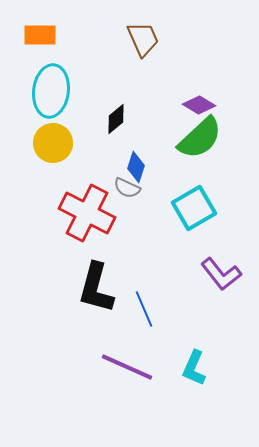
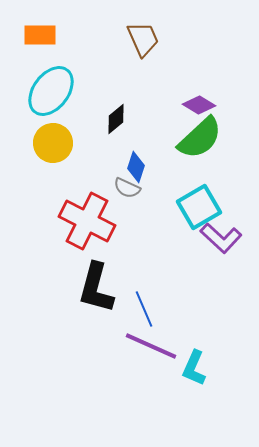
cyan ellipse: rotated 30 degrees clockwise
cyan square: moved 5 px right, 1 px up
red cross: moved 8 px down
purple L-shape: moved 36 px up; rotated 9 degrees counterclockwise
purple line: moved 24 px right, 21 px up
